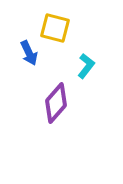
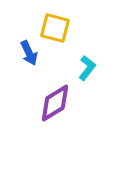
cyan L-shape: moved 1 px right, 2 px down
purple diamond: moved 1 px left; rotated 18 degrees clockwise
